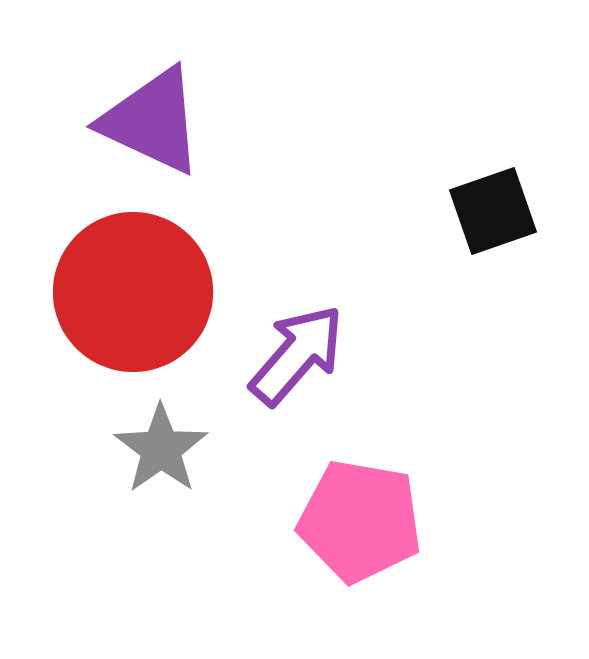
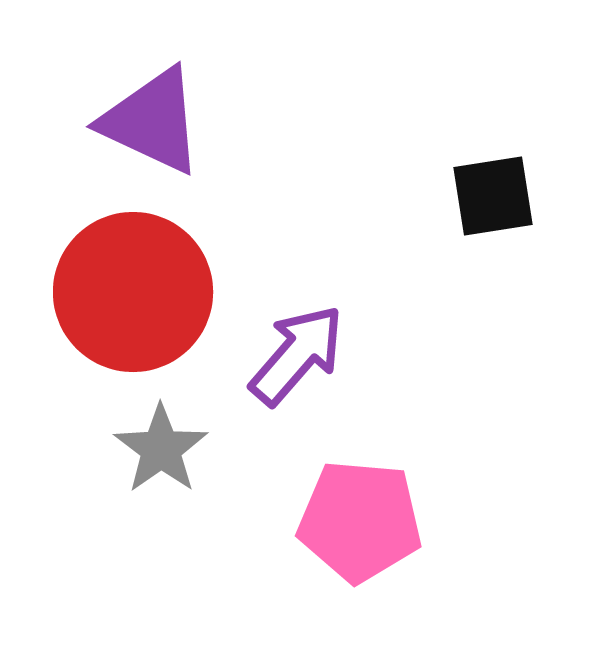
black square: moved 15 px up; rotated 10 degrees clockwise
pink pentagon: rotated 5 degrees counterclockwise
